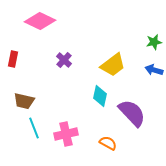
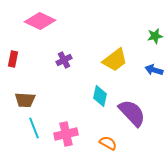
green star: moved 1 px right, 6 px up
purple cross: rotated 21 degrees clockwise
yellow trapezoid: moved 2 px right, 5 px up
brown trapezoid: moved 1 px right, 1 px up; rotated 10 degrees counterclockwise
